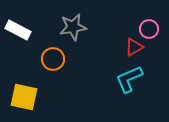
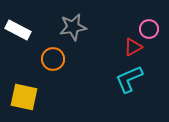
red triangle: moved 1 px left
